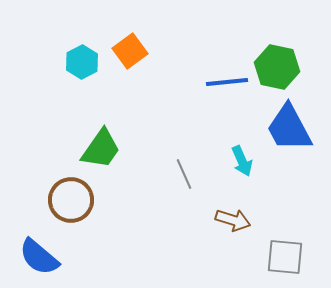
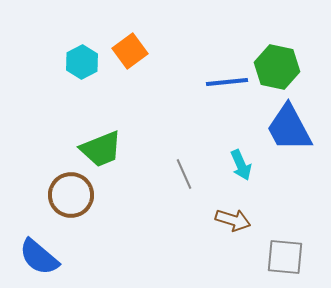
green trapezoid: rotated 33 degrees clockwise
cyan arrow: moved 1 px left, 4 px down
brown circle: moved 5 px up
